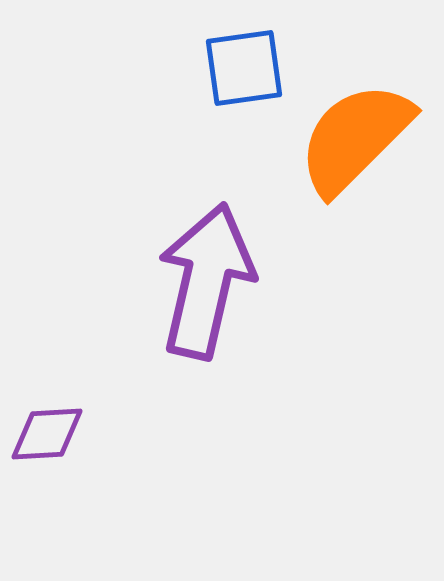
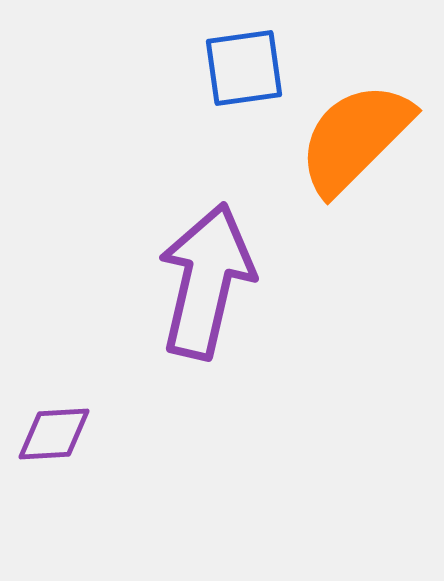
purple diamond: moved 7 px right
